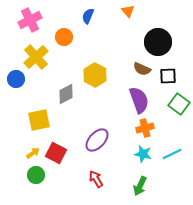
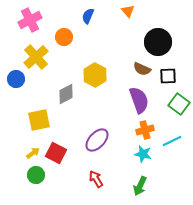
orange cross: moved 2 px down
cyan line: moved 13 px up
